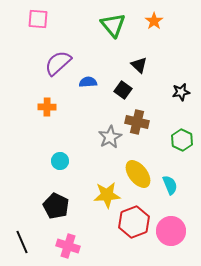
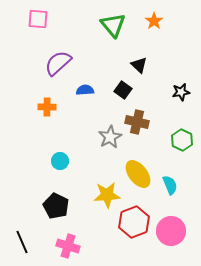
blue semicircle: moved 3 px left, 8 px down
